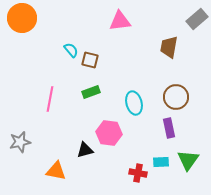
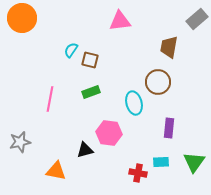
cyan semicircle: rotated 105 degrees counterclockwise
brown circle: moved 18 px left, 15 px up
purple rectangle: rotated 18 degrees clockwise
green triangle: moved 6 px right, 2 px down
